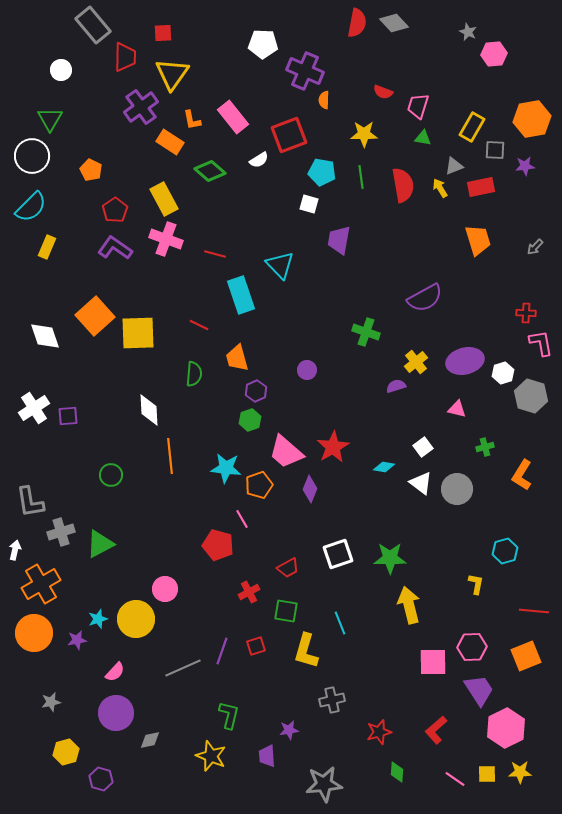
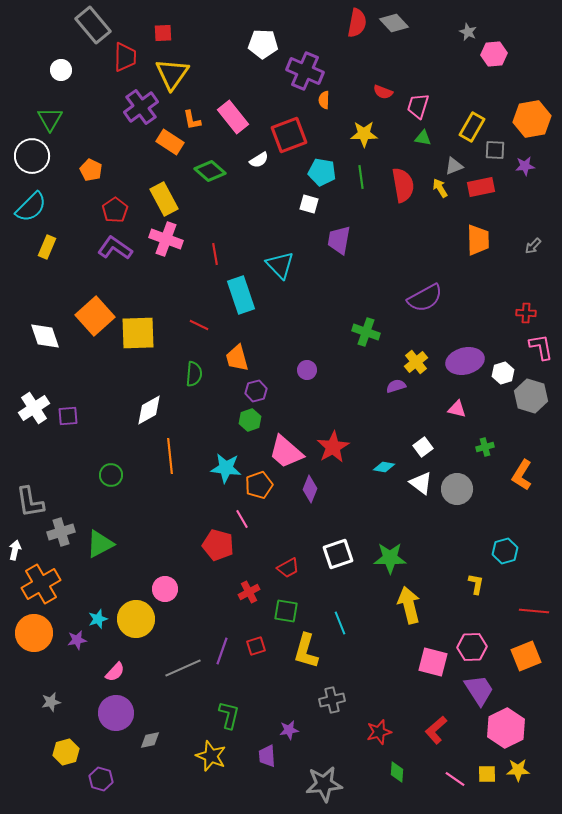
orange trapezoid at (478, 240): rotated 16 degrees clockwise
gray arrow at (535, 247): moved 2 px left, 1 px up
red line at (215, 254): rotated 65 degrees clockwise
pink L-shape at (541, 343): moved 4 px down
purple hexagon at (256, 391): rotated 10 degrees clockwise
white diamond at (149, 410): rotated 64 degrees clockwise
pink square at (433, 662): rotated 16 degrees clockwise
yellow star at (520, 772): moved 2 px left, 2 px up
